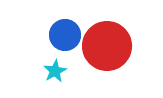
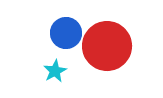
blue circle: moved 1 px right, 2 px up
